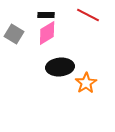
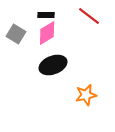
red line: moved 1 px right, 1 px down; rotated 10 degrees clockwise
gray square: moved 2 px right
black ellipse: moved 7 px left, 2 px up; rotated 16 degrees counterclockwise
orange star: moved 12 px down; rotated 20 degrees clockwise
